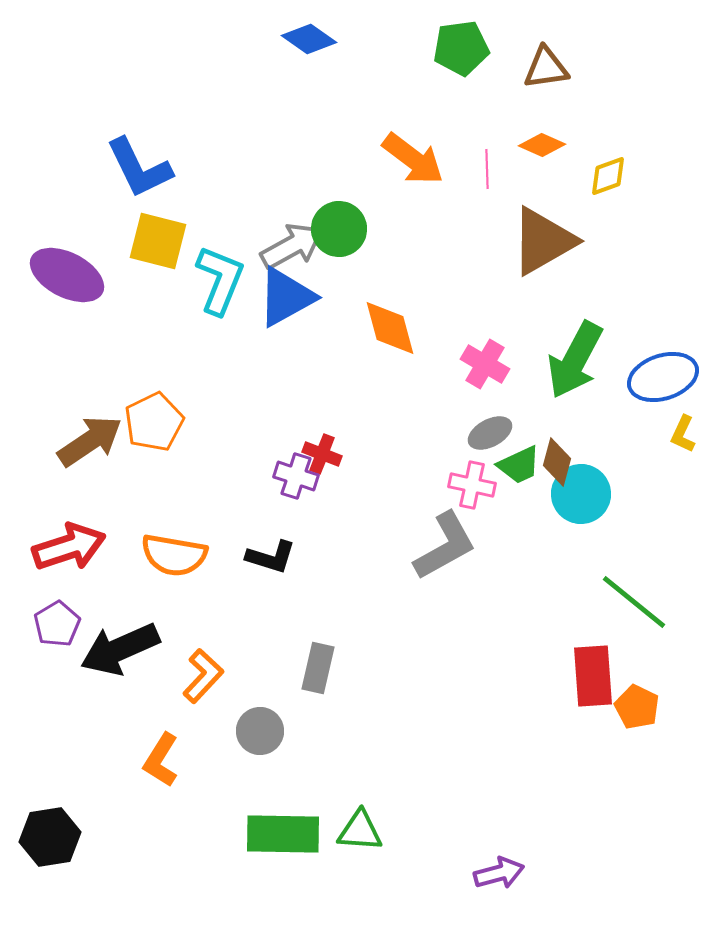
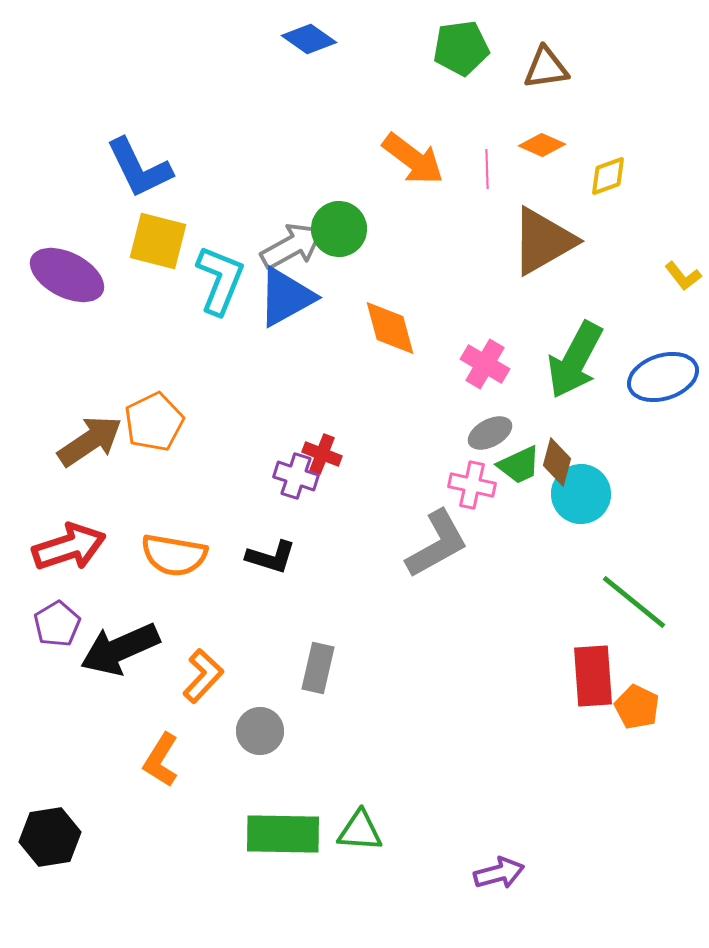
yellow L-shape at (683, 434): moved 158 px up; rotated 63 degrees counterclockwise
gray L-shape at (445, 546): moved 8 px left, 2 px up
